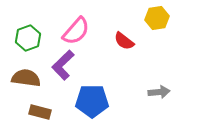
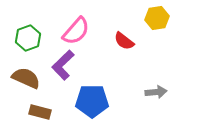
brown semicircle: rotated 16 degrees clockwise
gray arrow: moved 3 px left
